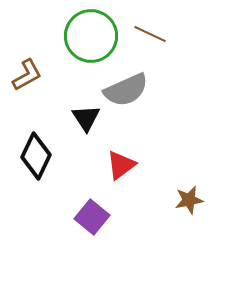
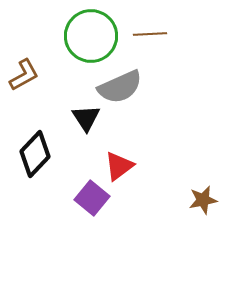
brown line: rotated 28 degrees counterclockwise
brown L-shape: moved 3 px left
gray semicircle: moved 6 px left, 3 px up
black diamond: moved 1 px left, 2 px up; rotated 18 degrees clockwise
red triangle: moved 2 px left, 1 px down
brown star: moved 14 px right
purple square: moved 19 px up
